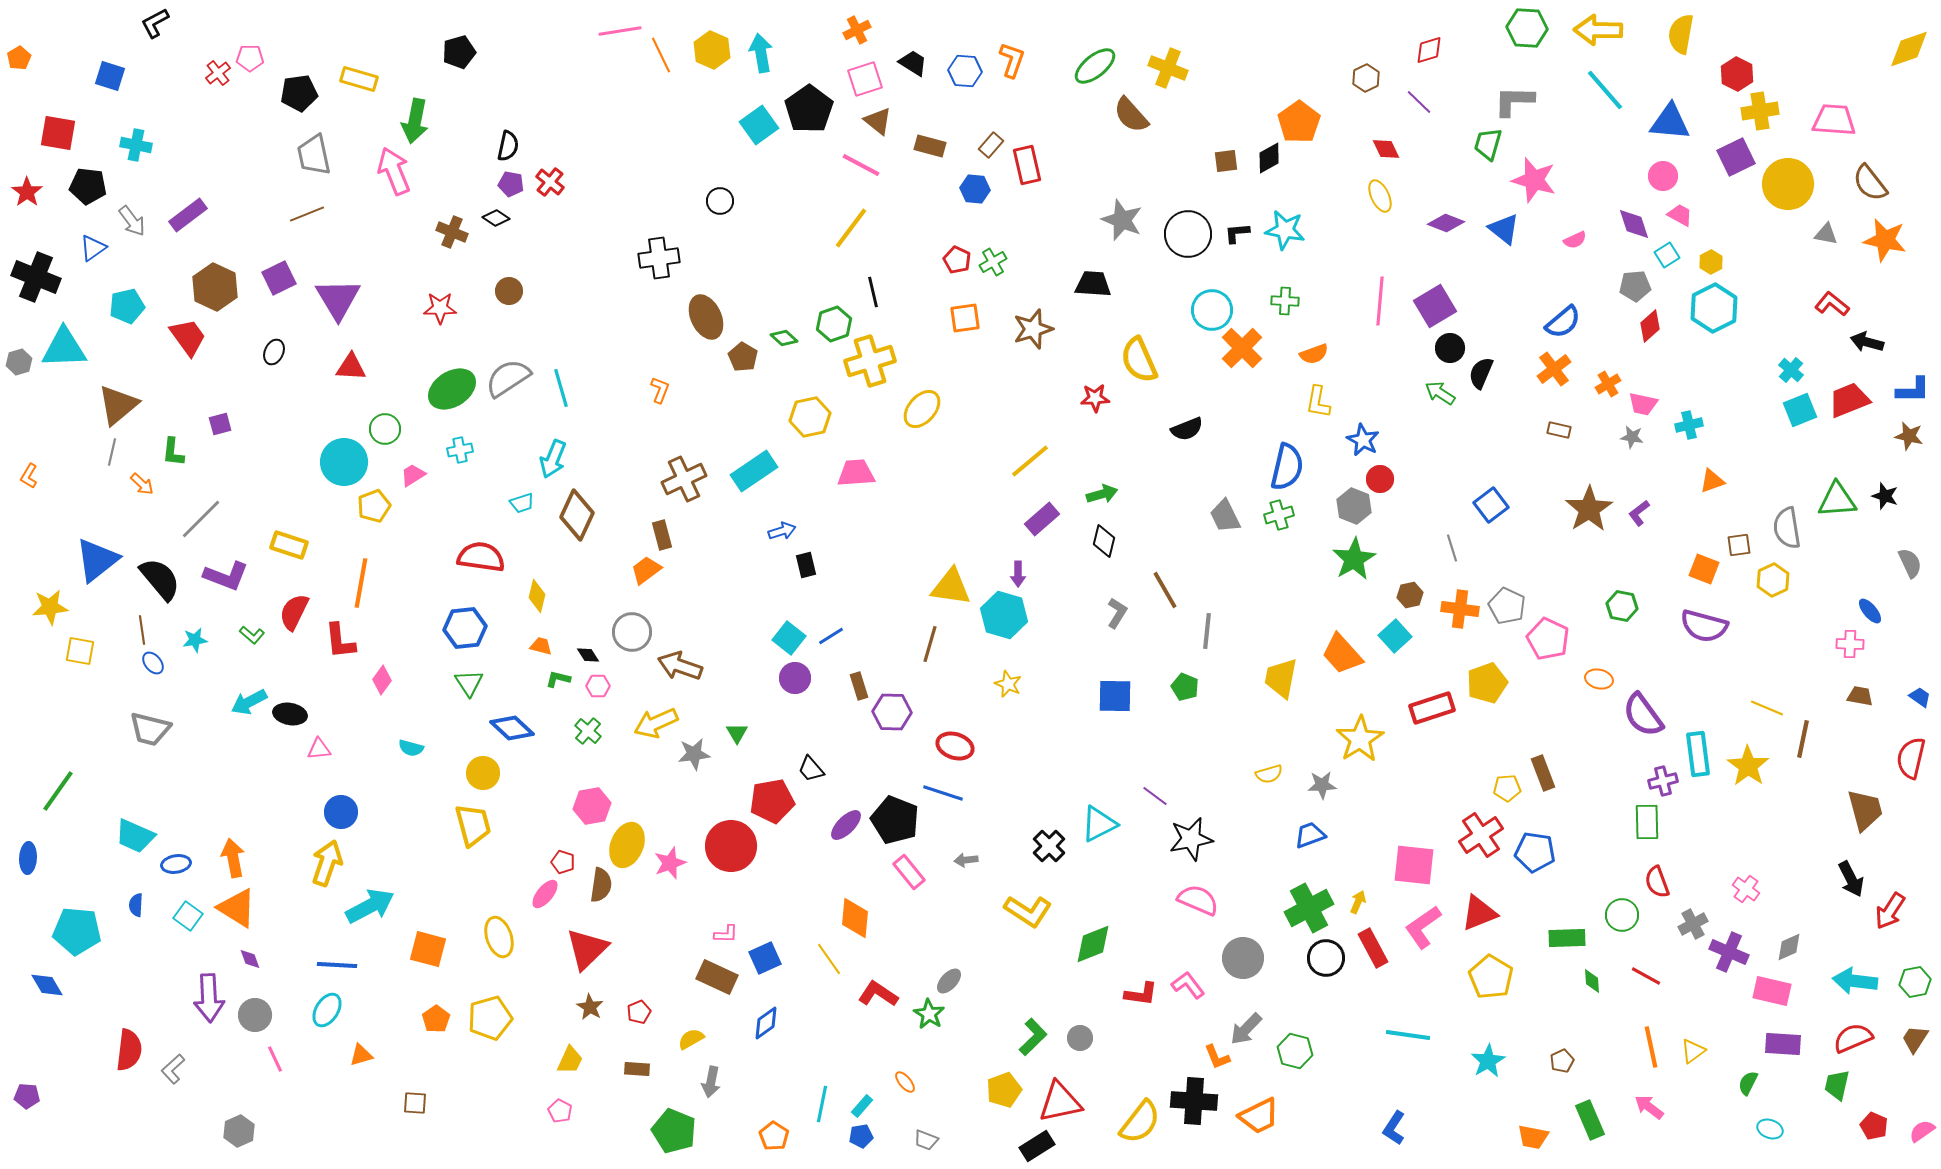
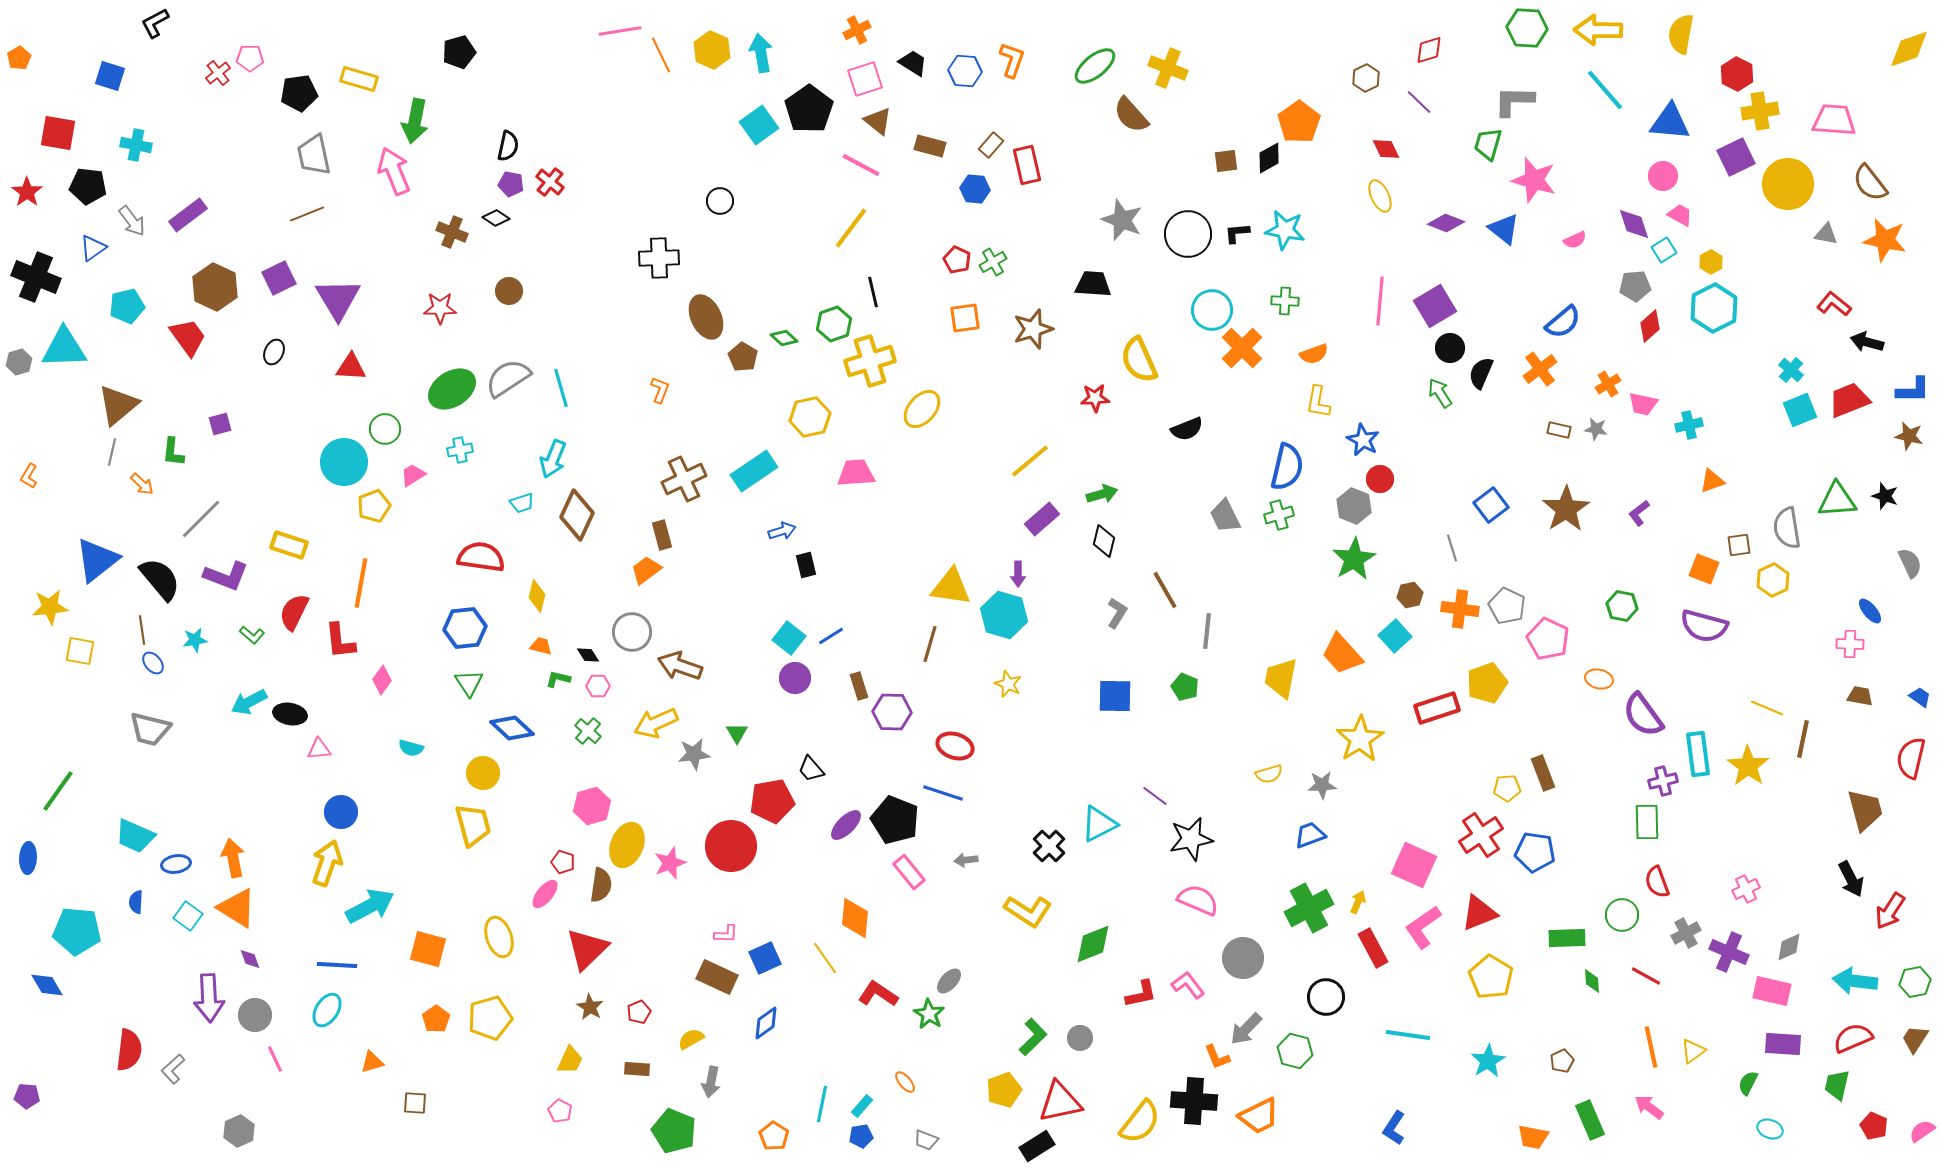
cyan square at (1667, 255): moved 3 px left, 5 px up
black cross at (659, 258): rotated 6 degrees clockwise
red L-shape at (1832, 304): moved 2 px right
orange cross at (1554, 369): moved 14 px left
green arrow at (1440, 393): rotated 24 degrees clockwise
gray star at (1632, 437): moved 36 px left, 8 px up
brown star at (1589, 509): moved 23 px left
red rectangle at (1432, 708): moved 5 px right
pink hexagon at (592, 806): rotated 6 degrees counterclockwise
pink square at (1414, 865): rotated 18 degrees clockwise
pink cross at (1746, 889): rotated 28 degrees clockwise
blue semicircle at (136, 905): moved 3 px up
gray cross at (1693, 924): moved 7 px left, 9 px down
black circle at (1326, 958): moved 39 px down
yellow line at (829, 959): moved 4 px left, 1 px up
red L-shape at (1141, 994): rotated 20 degrees counterclockwise
orange triangle at (361, 1055): moved 11 px right, 7 px down
